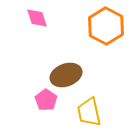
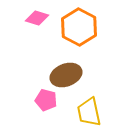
pink diamond: rotated 55 degrees counterclockwise
orange hexagon: moved 27 px left, 1 px down
pink pentagon: rotated 20 degrees counterclockwise
